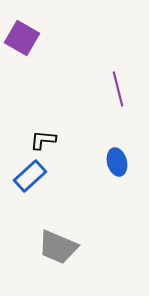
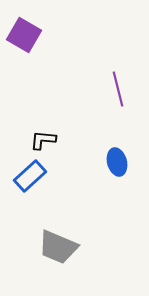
purple square: moved 2 px right, 3 px up
